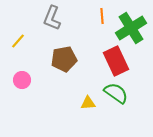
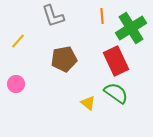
gray L-shape: moved 1 px right, 2 px up; rotated 40 degrees counterclockwise
pink circle: moved 6 px left, 4 px down
yellow triangle: rotated 42 degrees clockwise
